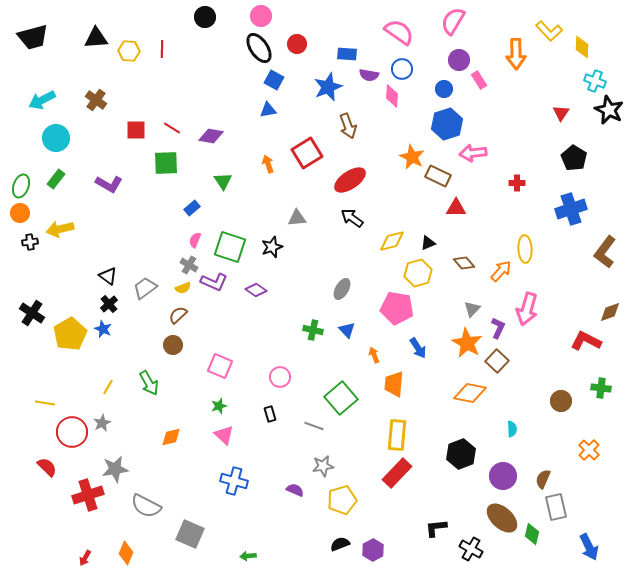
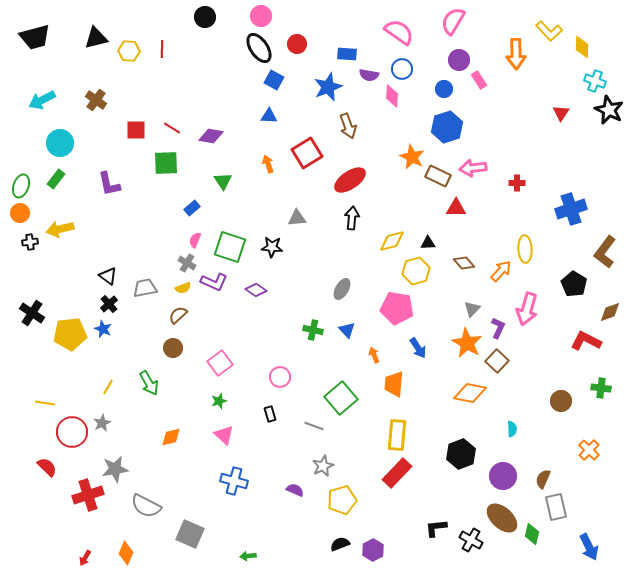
black trapezoid at (33, 37): moved 2 px right
black triangle at (96, 38): rotated 10 degrees counterclockwise
blue triangle at (268, 110): moved 1 px right, 6 px down; rotated 12 degrees clockwise
blue hexagon at (447, 124): moved 3 px down
cyan circle at (56, 138): moved 4 px right, 5 px down
pink arrow at (473, 153): moved 15 px down
black pentagon at (574, 158): moved 126 px down
purple L-shape at (109, 184): rotated 48 degrees clockwise
black arrow at (352, 218): rotated 60 degrees clockwise
black triangle at (428, 243): rotated 21 degrees clockwise
black star at (272, 247): rotated 25 degrees clockwise
gray cross at (189, 265): moved 2 px left, 2 px up
yellow hexagon at (418, 273): moved 2 px left, 2 px up
gray trapezoid at (145, 288): rotated 25 degrees clockwise
yellow pentagon at (70, 334): rotated 24 degrees clockwise
brown circle at (173, 345): moved 3 px down
pink square at (220, 366): moved 3 px up; rotated 30 degrees clockwise
green star at (219, 406): moved 5 px up
gray star at (323, 466): rotated 15 degrees counterclockwise
black cross at (471, 549): moved 9 px up
